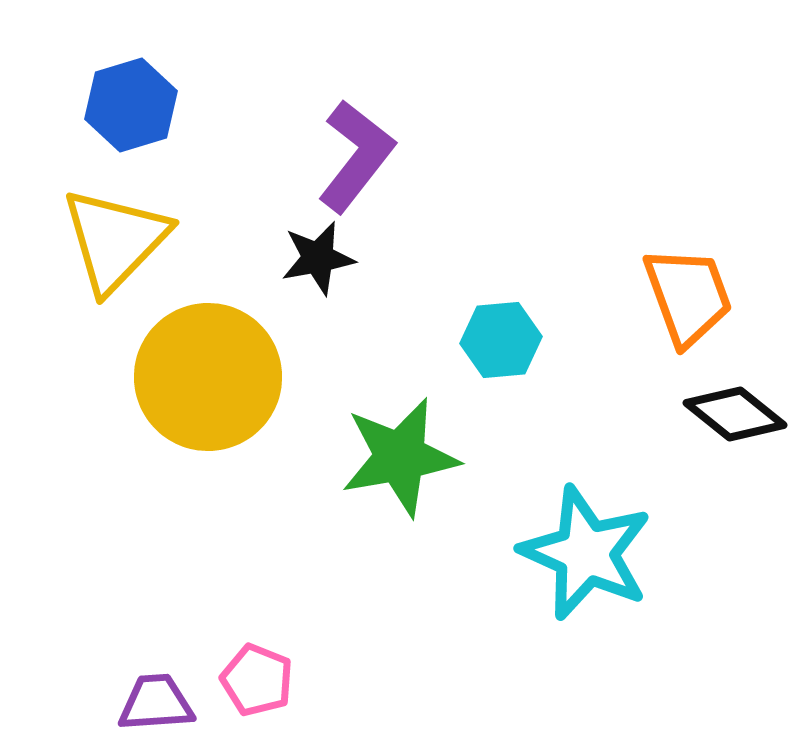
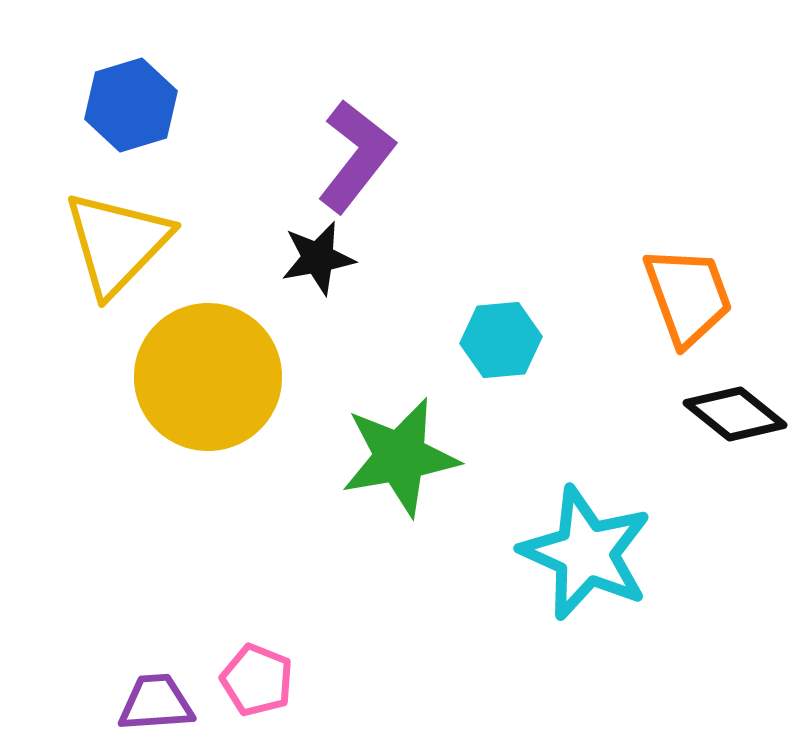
yellow triangle: moved 2 px right, 3 px down
